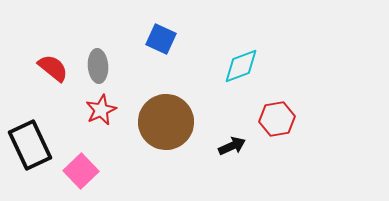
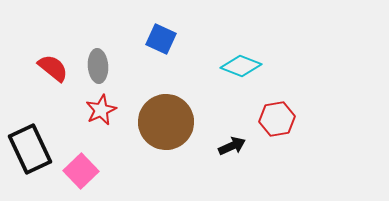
cyan diamond: rotated 42 degrees clockwise
black rectangle: moved 4 px down
